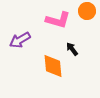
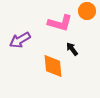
pink L-shape: moved 2 px right, 3 px down
